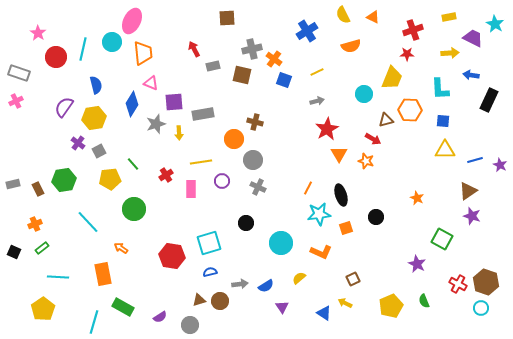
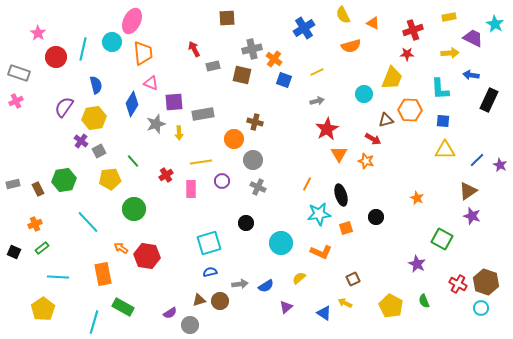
orange triangle at (373, 17): moved 6 px down
blue cross at (307, 31): moved 3 px left, 3 px up
purple cross at (78, 143): moved 3 px right, 2 px up
blue line at (475, 160): moved 2 px right; rotated 28 degrees counterclockwise
green line at (133, 164): moved 3 px up
orange line at (308, 188): moved 1 px left, 4 px up
red hexagon at (172, 256): moved 25 px left
yellow pentagon at (391, 306): rotated 20 degrees counterclockwise
purple triangle at (282, 307): moved 4 px right; rotated 24 degrees clockwise
purple semicircle at (160, 317): moved 10 px right, 4 px up
